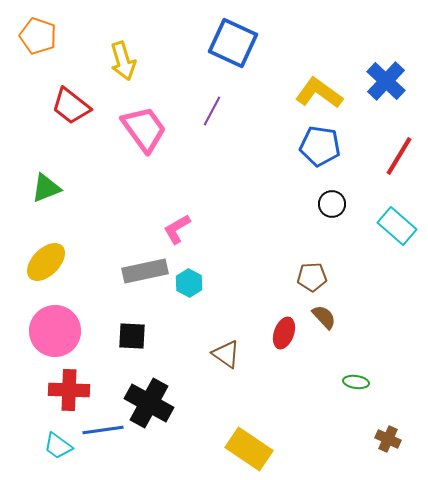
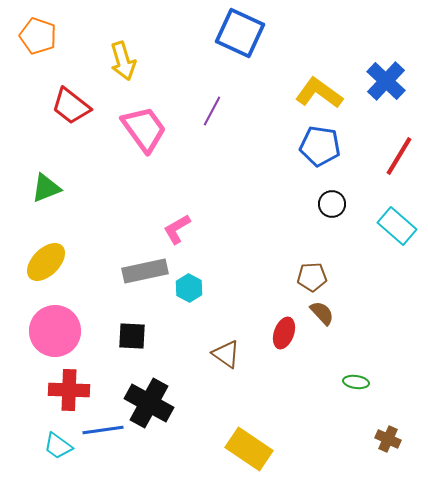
blue square: moved 7 px right, 10 px up
cyan hexagon: moved 5 px down
brown semicircle: moved 2 px left, 4 px up
